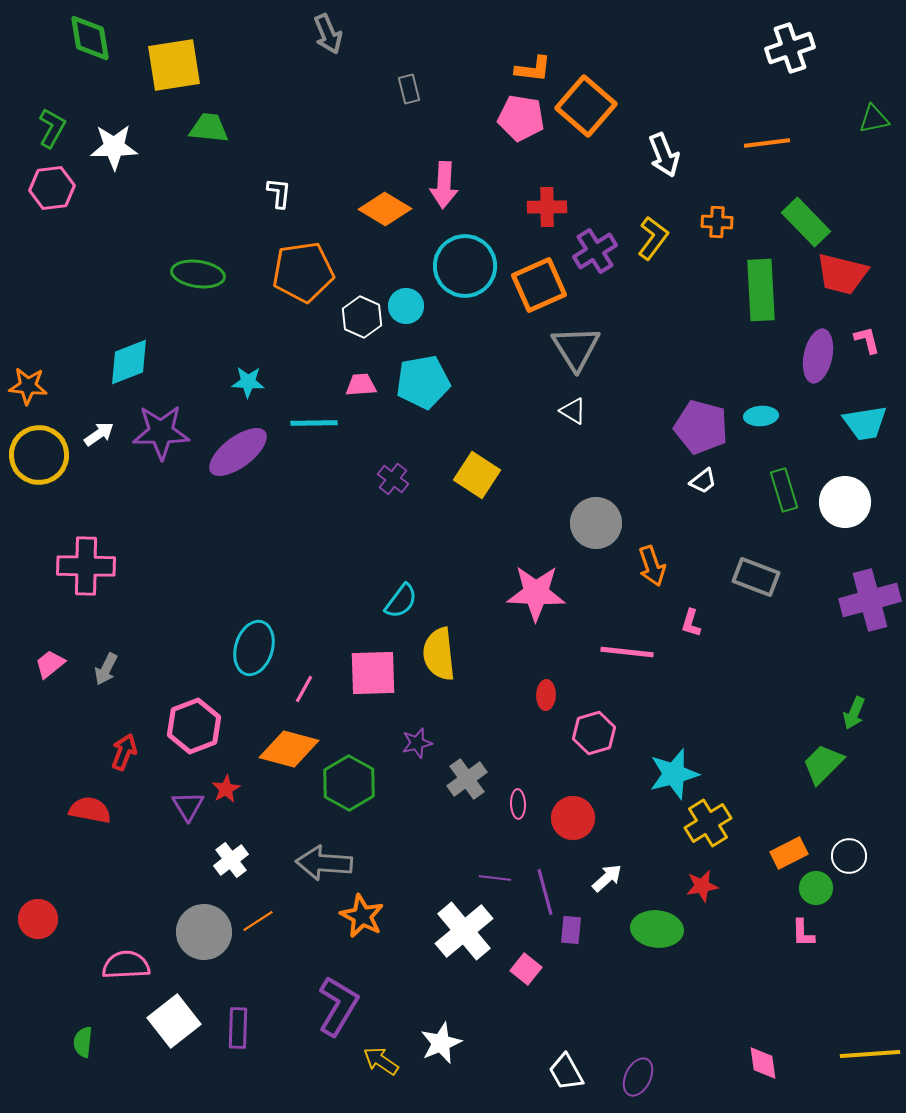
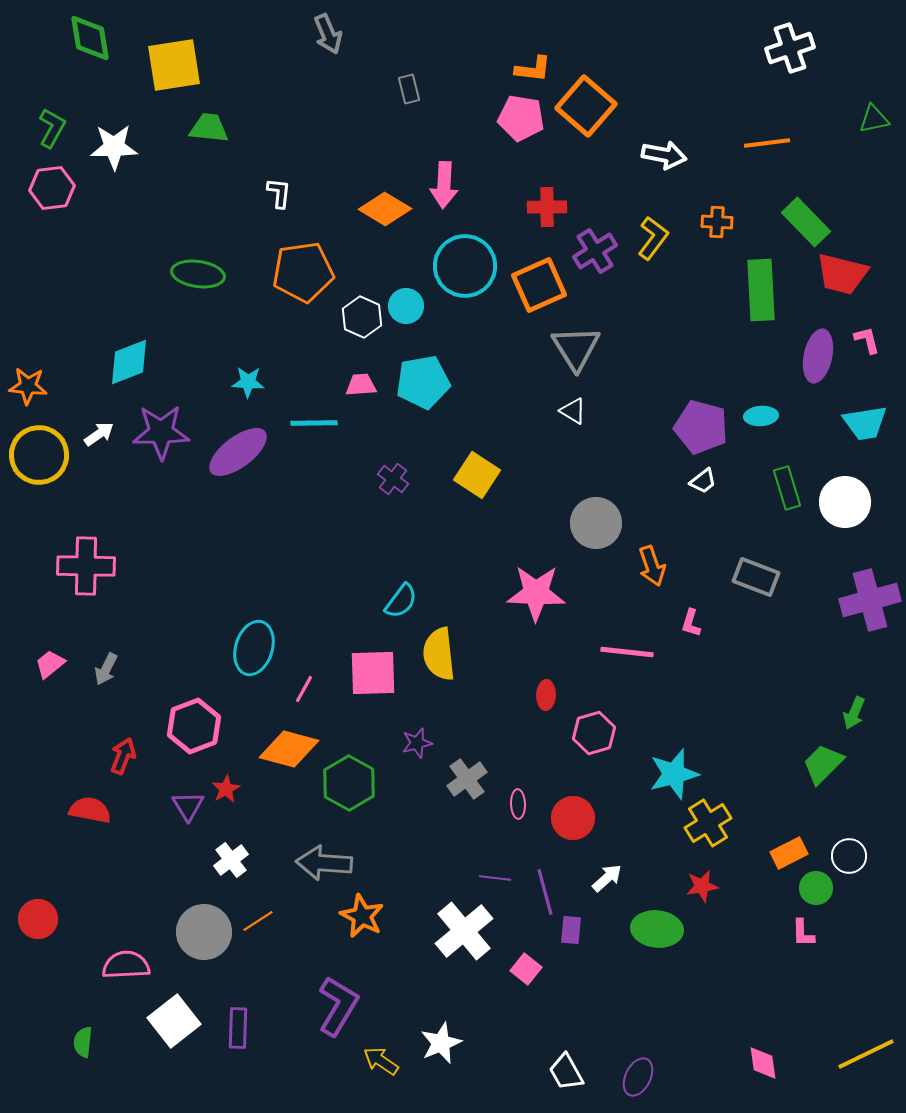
white arrow at (664, 155): rotated 57 degrees counterclockwise
green rectangle at (784, 490): moved 3 px right, 2 px up
red arrow at (124, 752): moved 1 px left, 4 px down
yellow line at (870, 1054): moved 4 px left; rotated 22 degrees counterclockwise
